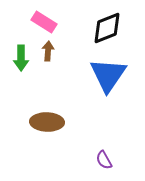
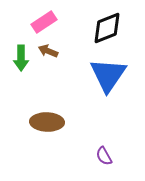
pink rectangle: rotated 65 degrees counterclockwise
brown arrow: rotated 72 degrees counterclockwise
purple semicircle: moved 4 px up
